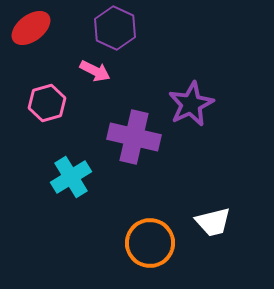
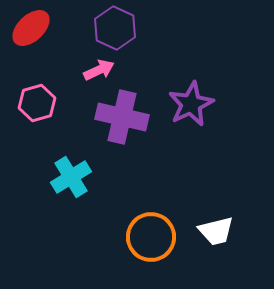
red ellipse: rotated 6 degrees counterclockwise
pink arrow: moved 4 px right, 1 px up; rotated 52 degrees counterclockwise
pink hexagon: moved 10 px left
purple cross: moved 12 px left, 20 px up
white trapezoid: moved 3 px right, 9 px down
orange circle: moved 1 px right, 6 px up
